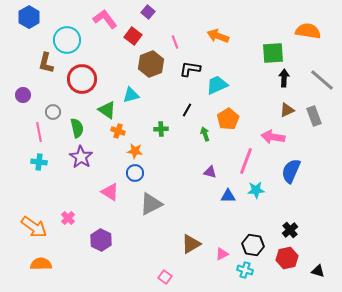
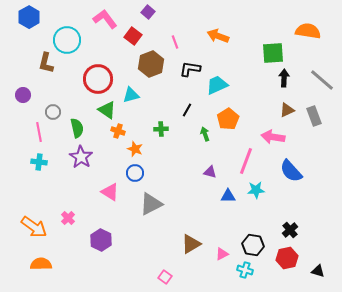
red circle at (82, 79): moved 16 px right
orange star at (135, 151): moved 2 px up; rotated 14 degrees clockwise
blue semicircle at (291, 171): rotated 65 degrees counterclockwise
